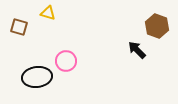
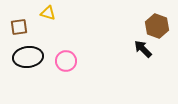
brown square: rotated 24 degrees counterclockwise
black arrow: moved 6 px right, 1 px up
black ellipse: moved 9 px left, 20 px up
